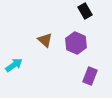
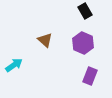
purple hexagon: moved 7 px right
